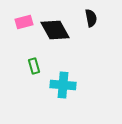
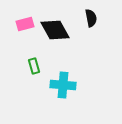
pink rectangle: moved 1 px right, 2 px down
